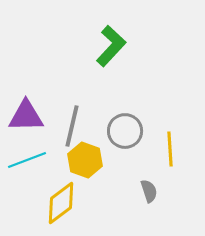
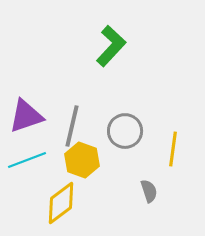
purple triangle: rotated 18 degrees counterclockwise
yellow line: moved 3 px right; rotated 12 degrees clockwise
yellow hexagon: moved 3 px left
